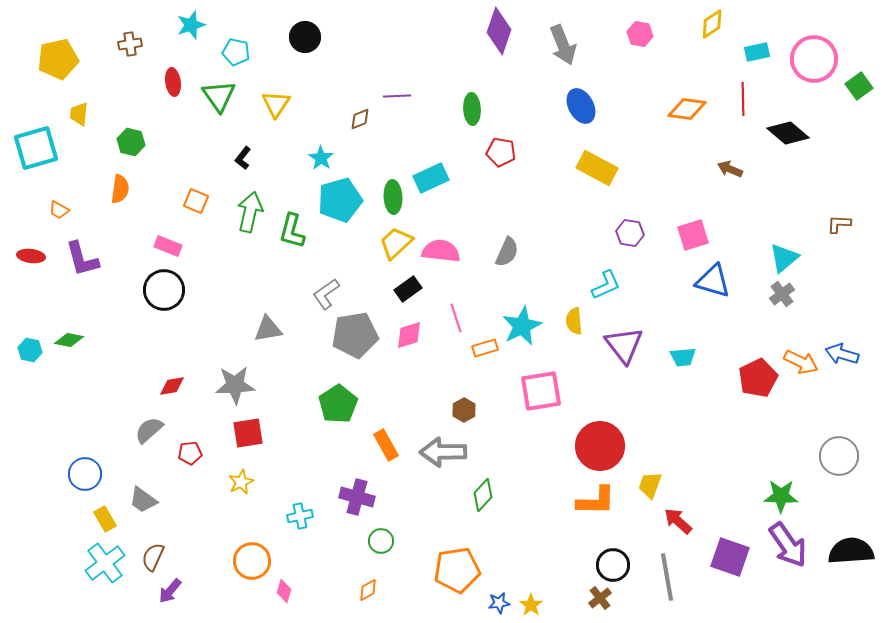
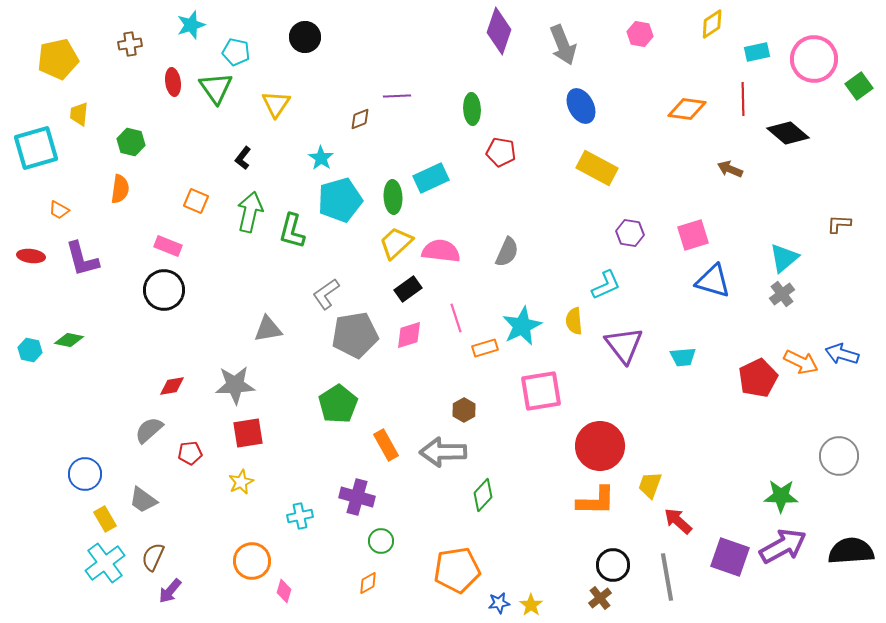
green triangle at (219, 96): moved 3 px left, 8 px up
purple arrow at (788, 545): moved 5 px left, 1 px down; rotated 84 degrees counterclockwise
orange diamond at (368, 590): moved 7 px up
